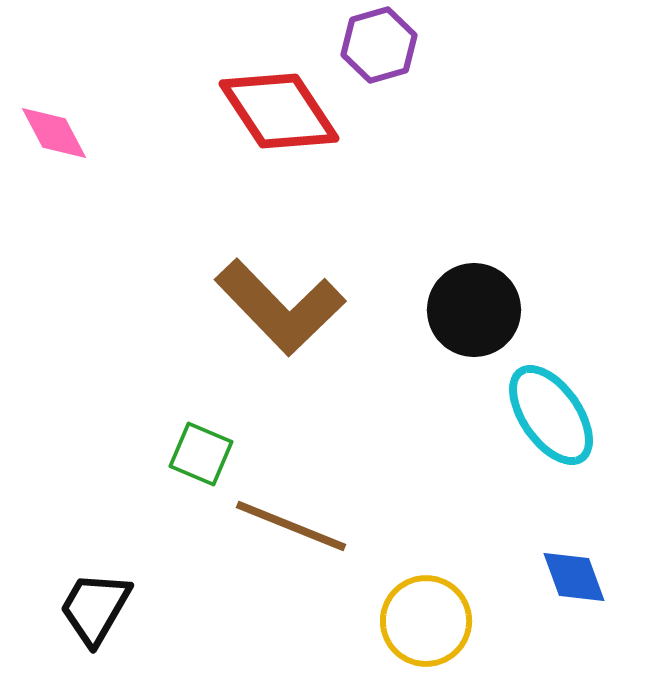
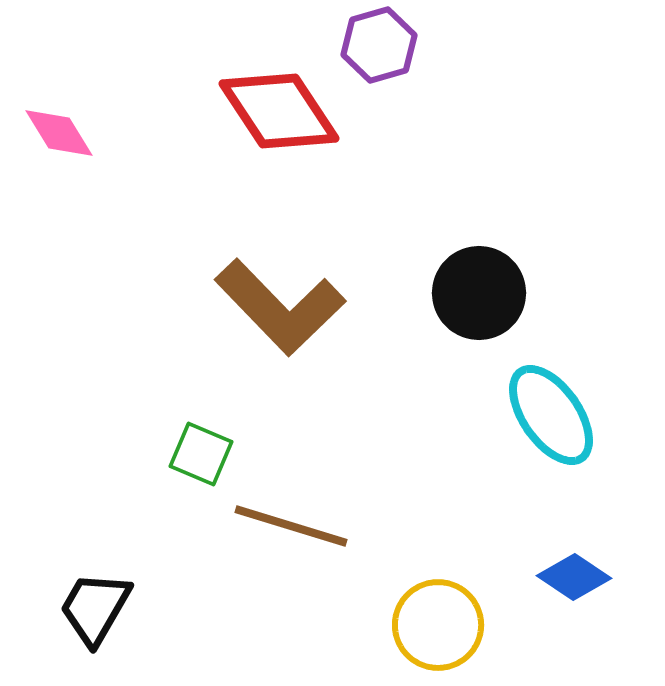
pink diamond: moved 5 px right; rotated 4 degrees counterclockwise
black circle: moved 5 px right, 17 px up
brown line: rotated 5 degrees counterclockwise
blue diamond: rotated 36 degrees counterclockwise
yellow circle: moved 12 px right, 4 px down
